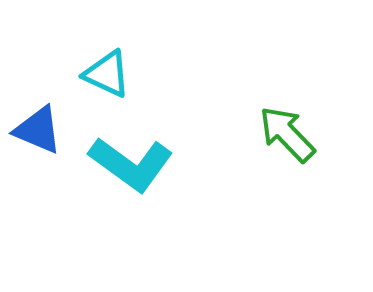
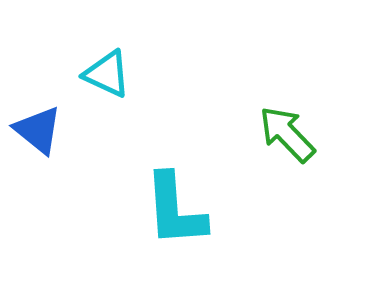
blue triangle: rotated 16 degrees clockwise
cyan L-shape: moved 44 px right, 46 px down; rotated 50 degrees clockwise
